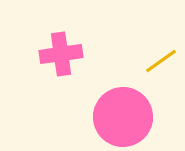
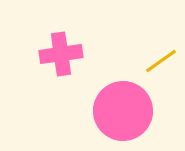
pink circle: moved 6 px up
